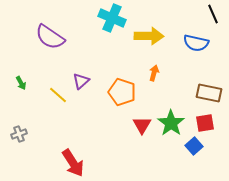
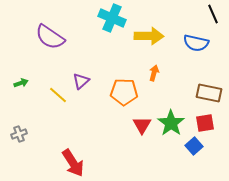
green arrow: rotated 80 degrees counterclockwise
orange pentagon: moved 2 px right; rotated 16 degrees counterclockwise
